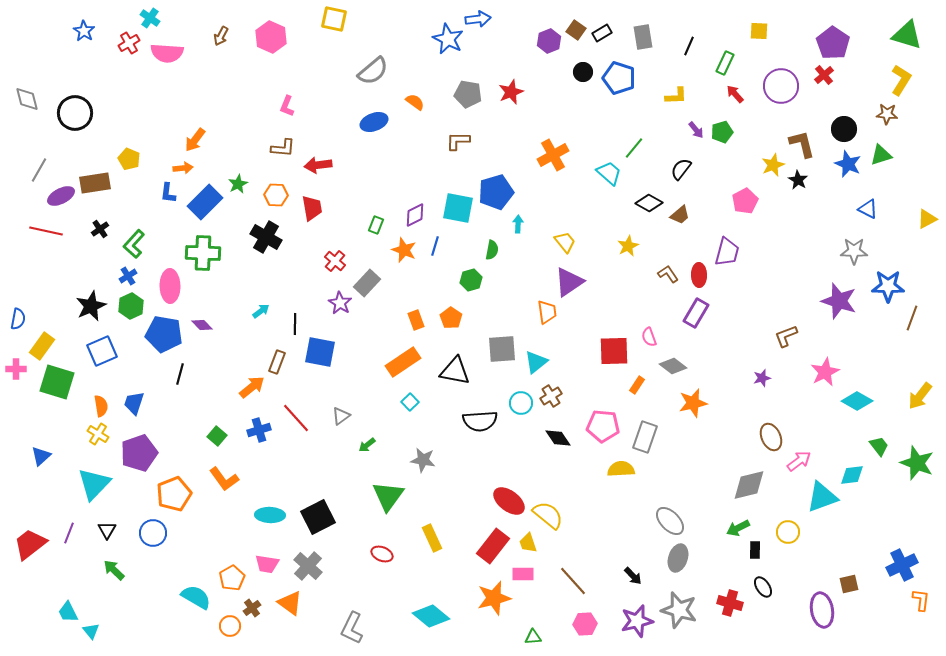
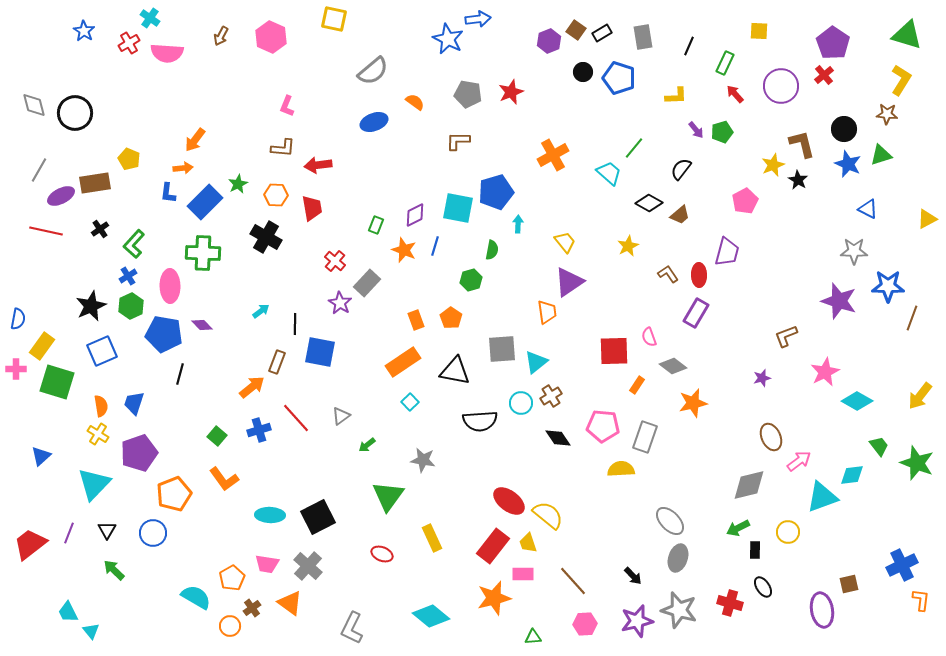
gray diamond at (27, 99): moved 7 px right, 6 px down
